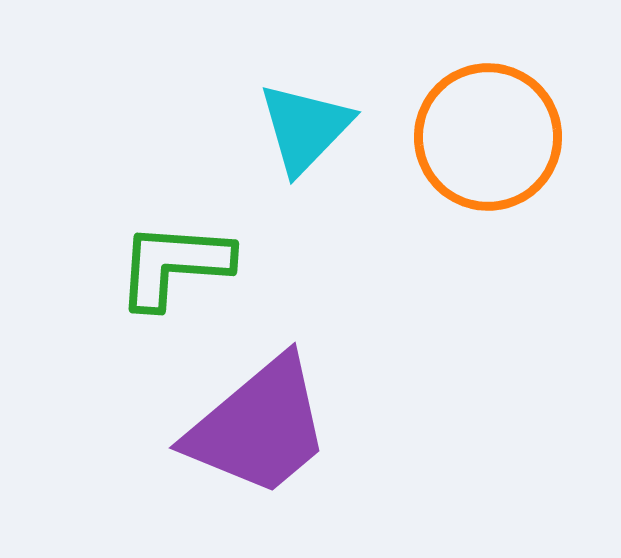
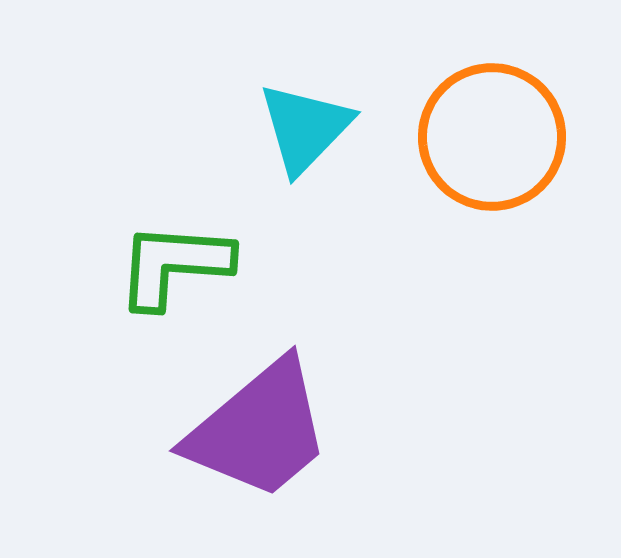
orange circle: moved 4 px right
purple trapezoid: moved 3 px down
